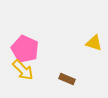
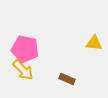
yellow triangle: rotated 12 degrees counterclockwise
pink pentagon: rotated 12 degrees counterclockwise
